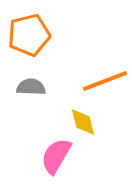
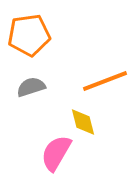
orange pentagon: rotated 6 degrees clockwise
gray semicircle: rotated 20 degrees counterclockwise
pink semicircle: moved 3 px up
